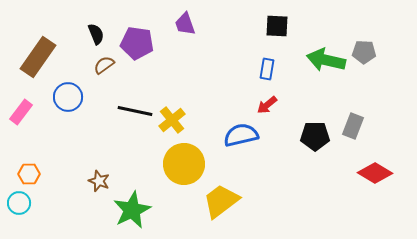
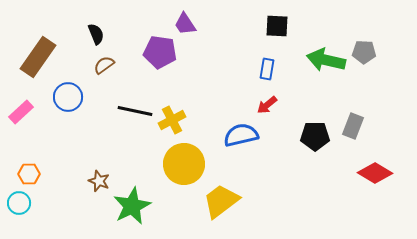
purple trapezoid: rotated 15 degrees counterclockwise
purple pentagon: moved 23 px right, 9 px down
pink rectangle: rotated 10 degrees clockwise
yellow cross: rotated 12 degrees clockwise
green star: moved 4 px up
